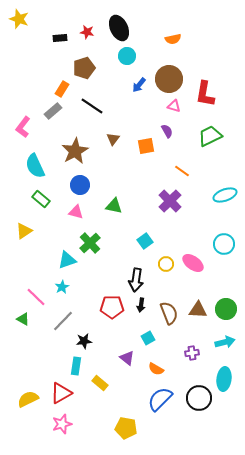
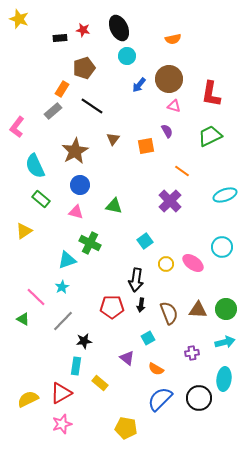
red star at (87, 32): moved 4 px left, 2 px up
red L-shape at (205, 94): moved 6 px right
pink L-shape at (23, 127): moved 6 px left
green cross at (90, 243): rotated 20 degrees counterclockwise
cyan circle at (224, 244): moved 2 px left, 3 px down
